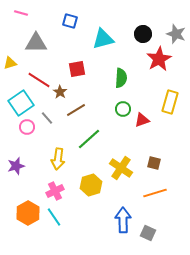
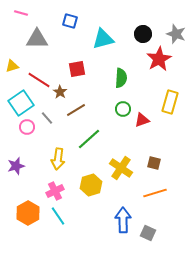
gray triangle: moved 1 px right, 4 px up
yellow triangle: moved 2 px right, 3 px down
cyan line: moved 4 px right, 1 px up
